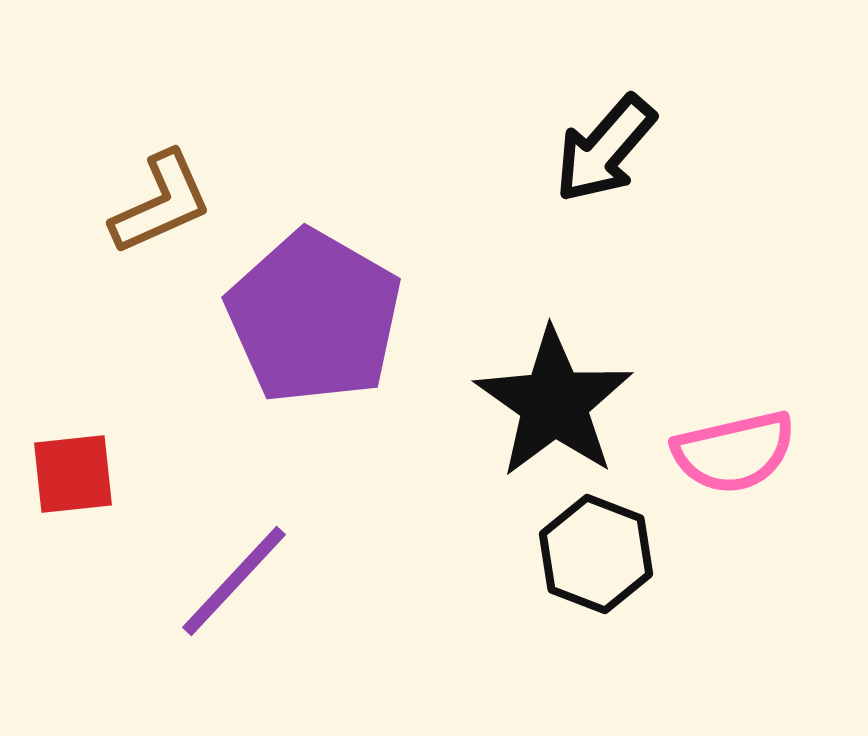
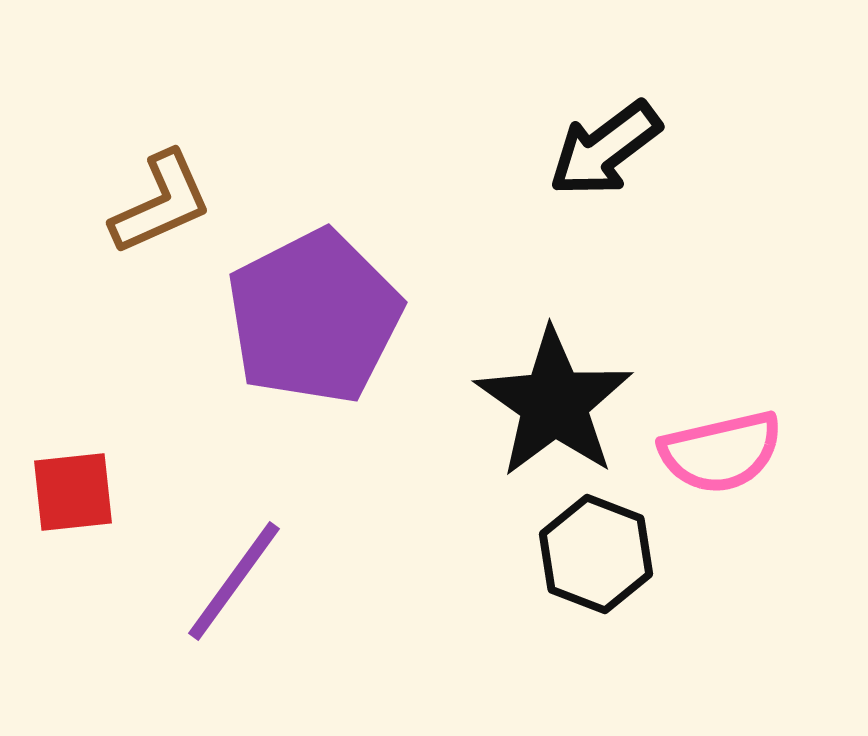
black arrow: rotated 12 degrees clockwise
purple pentagon: rotated 15 degrees clockwise
pink semicircle: moved 13 px left
red square: moved 18 px down
purple line: rotated 7 degrees counterclockwise
